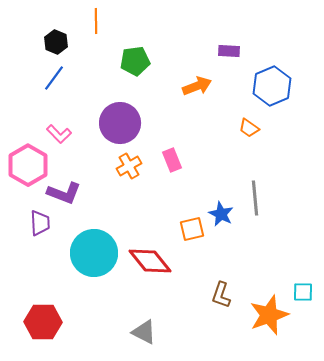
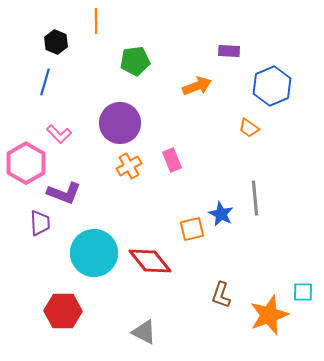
blue line: moved 9 px left, 4 px down; rotated 20 degrees counterclockwise
pink hexagon: moved 2 px left, 2 px up
red hexagon: moved 20 px right, 11 px up
